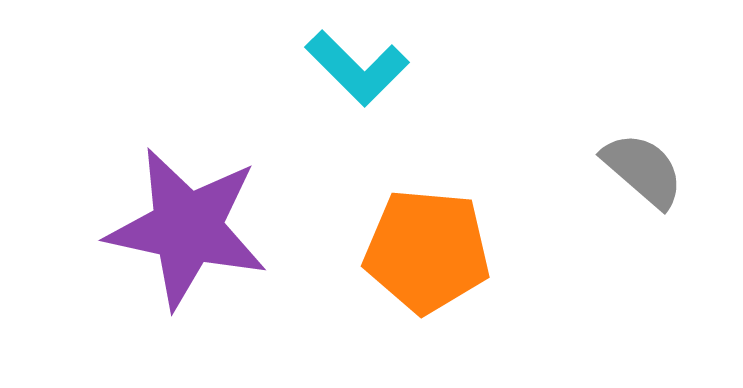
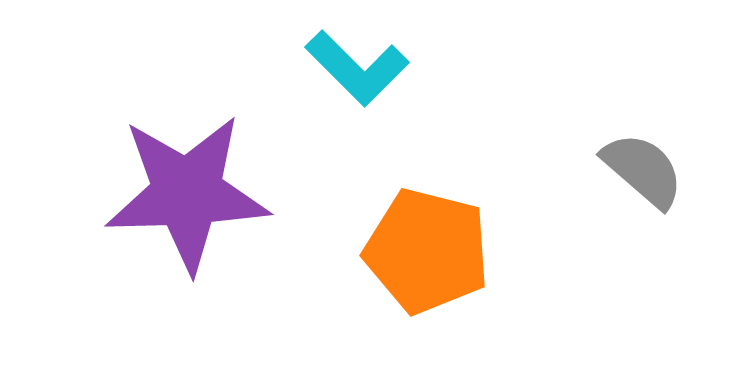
purple star: moved 35 px up; rotated 14 degrees counterclockwise
orange pentagon: rotated 9 degrees clockwise
